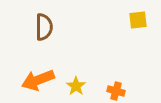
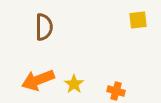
yellow star: moved 2 px left, 2 px up
